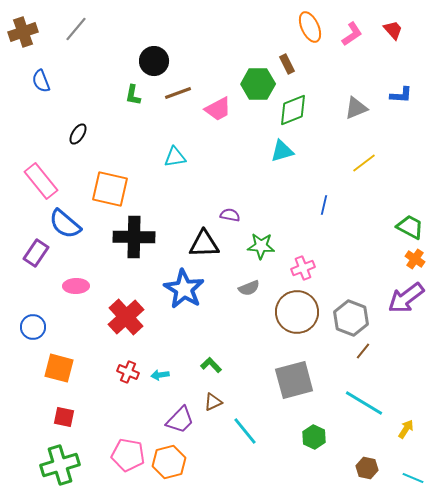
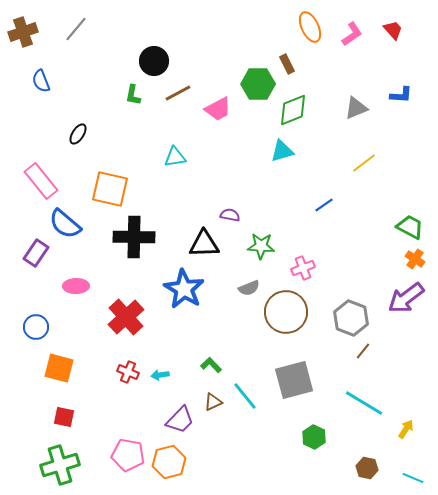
brown line at (178, 93): rotated 8 degrees counterclockwise
blue line at (324, 205): rotated 42 degrees clockwise
brown circle at (297, 312): moved 11 px left
blue circle at (33, 327): moved 3 px right
cyan line at (245, 431): moved 35 px up
